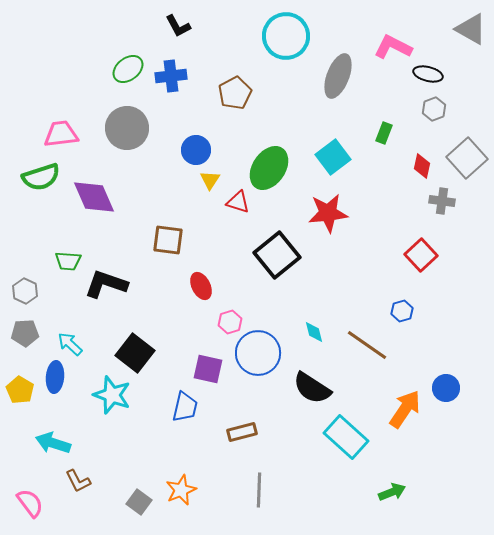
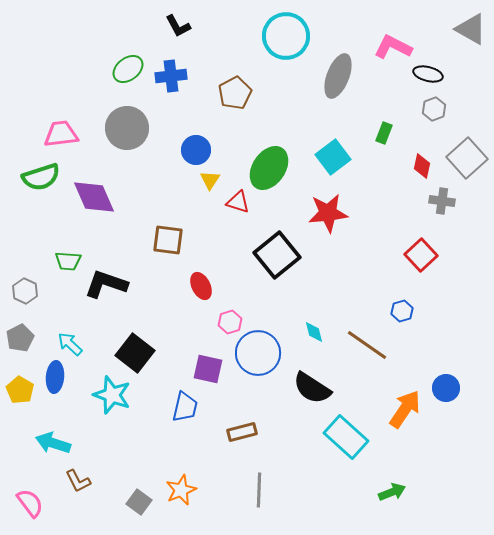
gray pentagon at (25, 333): moved 5 px left, 5 px down; rotated 24 degrees counterclockwise
